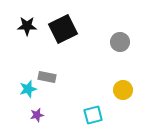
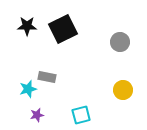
cyan square: moved 12 px left
